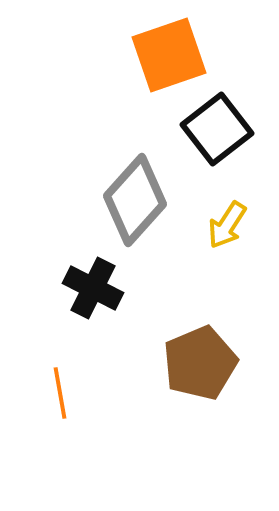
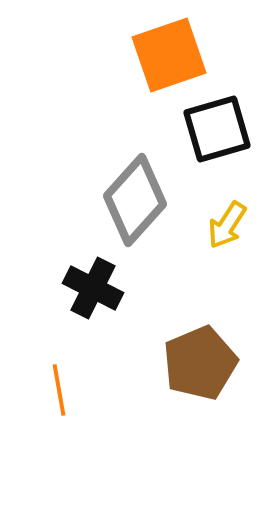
black square: rotated 22 degrees clockwise
orange line: moved 1 px left, 3 px up
